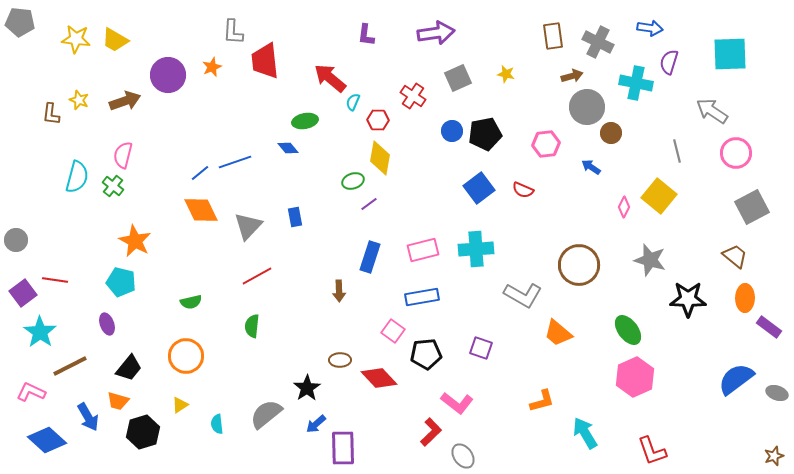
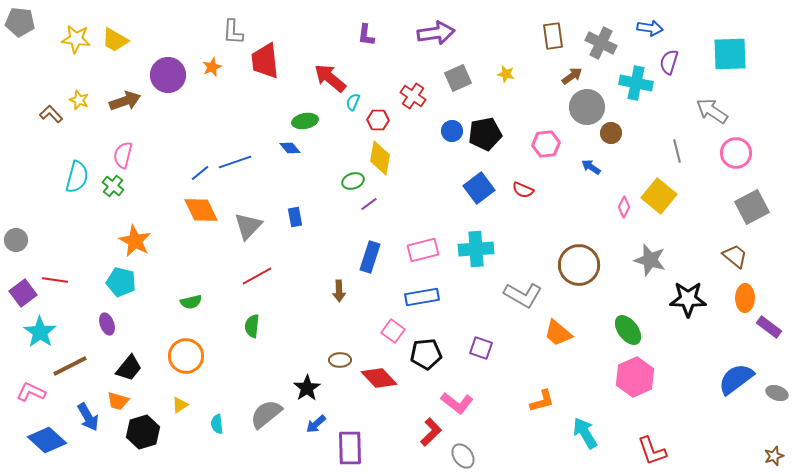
gray cross at (598, 42): moved 3 px right, 1 px down
brown arrow at (572, 76): rotated 20 degrees counterclockwise
brown L-shape at (51, 114): rotated 130 degrees clockwise
blue diamond at (288, 148): moved 2 px right
purple rectangle at (343, 448): moved 7 px right
